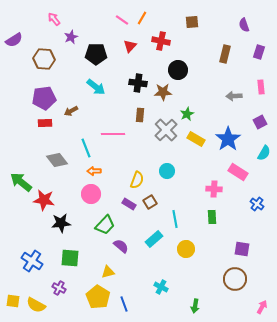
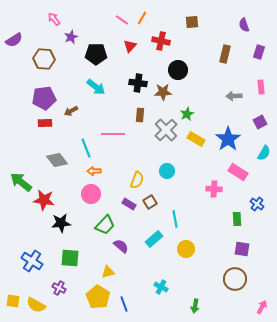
green rectangle at (212, 217): moved 25 px right, 2 px down
